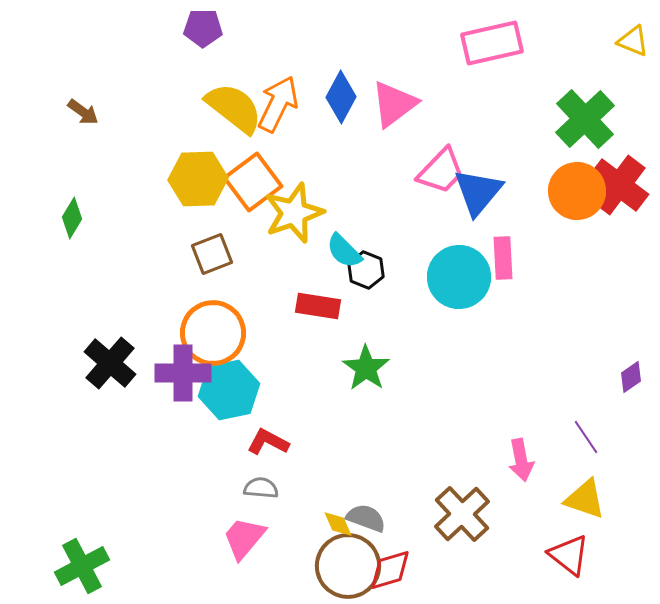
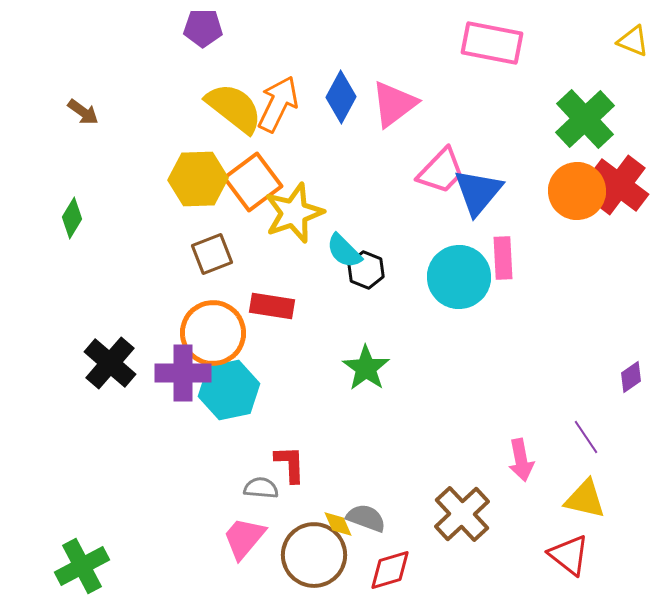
pink rectangle at (492, 43): rotated 24 degrees clockwise
red rectangle at (318, 306): moved 46 px left
red L-shape at (268, 442): moved 22 px right, 22 px down; rotated 60 degrees clockwise
yellow triangle at (585, 499): rotated 6 degrees counterclockwise
brown circle at (348, 566): moved 34 px left, 11 px up
